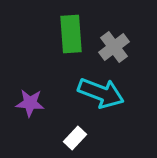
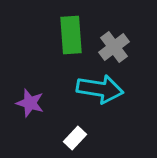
green rectangle: moved 1 px down
cyan arrow: moved 1 px left, 4 px up; rotated 12 degrees counterclockwise
purple star: rotated 12 degrees clockwise
